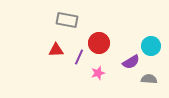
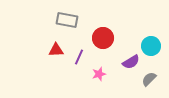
red circle: moved 4 px right, 5 px up
pink star: moved 1 px right, 1 px down
gray semicircle: rotated 49 degrees counterclockwise
